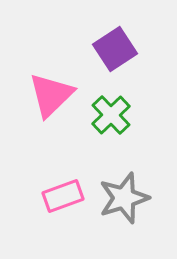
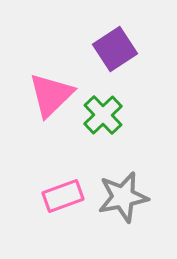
green cross: moved 8 px left
gray star: moved 1 px left, 1 px up; rotated 6 degrees clockwise
